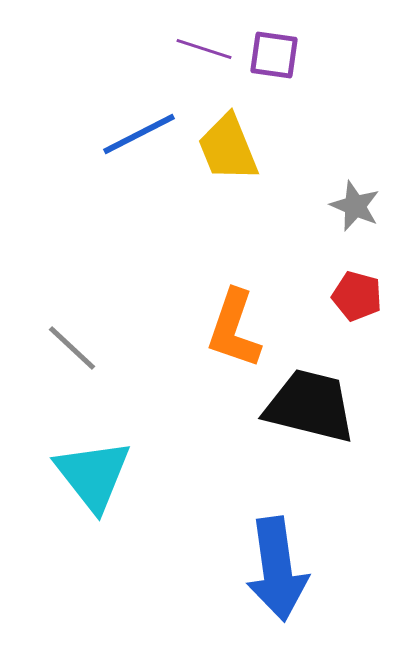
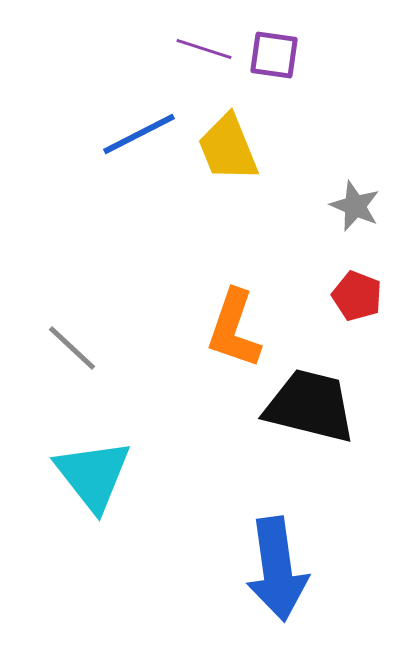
red pentagon: rotated 6 degrees clockwise
